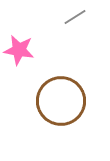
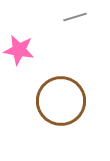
gray line: rotated 15 degrees clockwise
